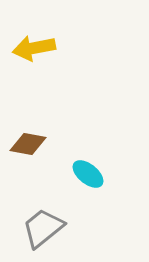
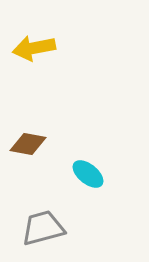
gray trapezoid: rotated 24 degrees clockwise
